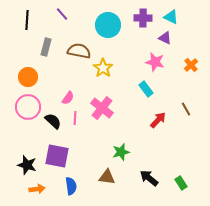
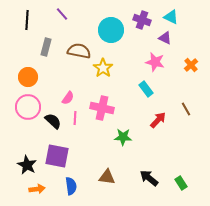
purple cross: moved 1 px left, 2 px down; rotated 18 degrees clockwise
cyan circle: moved 3 px right, 5 px down
pink cross: rotated 25 degrees counterclockwise
green star: moved 2 px right, 15 px up; rotated 18 degrees clockwise
black star: rotated 12 degrees clockwise
